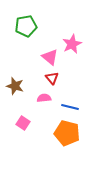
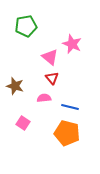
pink star: rotated 24 degrees counterclockwise
